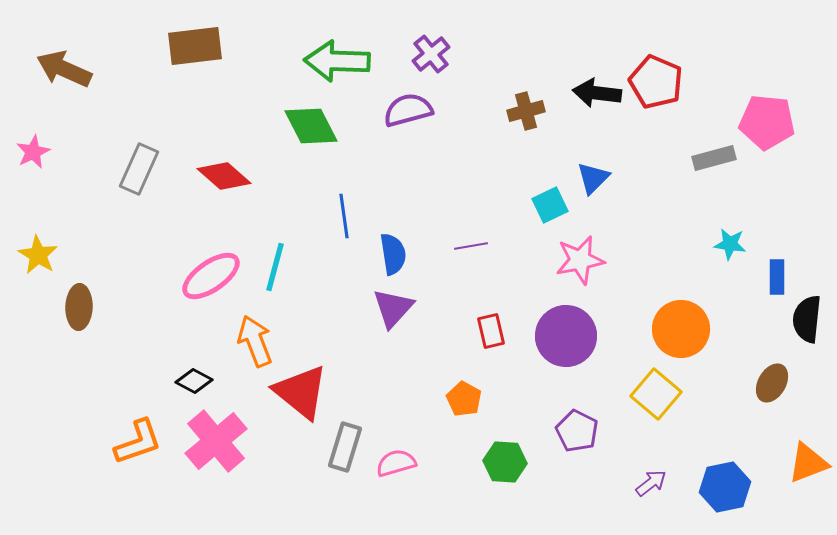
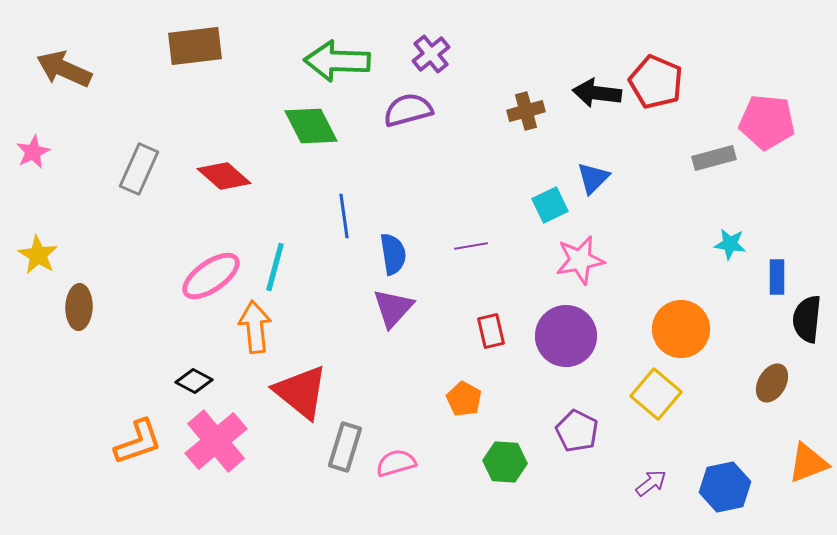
orange arrow at (255, 341): moved 14 px up; rotated 15 degrees clockwise
